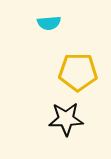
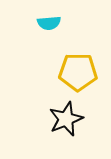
black star: rotated 20 degrees counterclockwise
